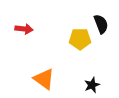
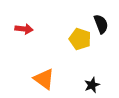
yellow pentagon: rotated 20 degrees clockwise
